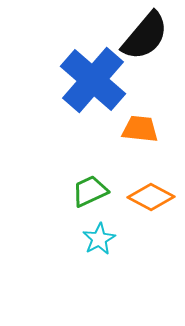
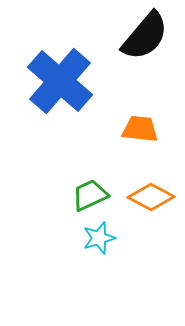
blue cross: moved 33 px left, 1 px down
green trapezoid: moved 4 px down
cyan star: moved 1 px up; rotated 12 degrees clockwise
